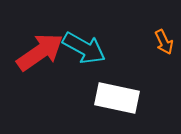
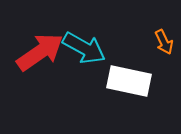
white rectangle: moved 12 px right, 17 px up
